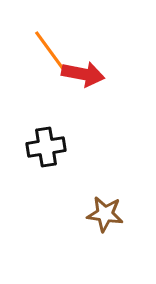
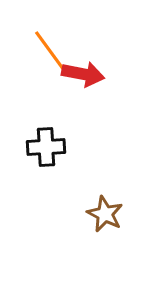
black cross: rotated 6 degrees clockwise
brown star: rotated 18 degrees clockwise
